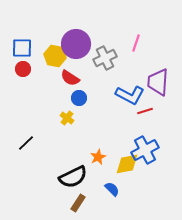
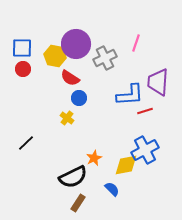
blue L-shape: rotated 32 degrees counterclockwise
orange star: moved 4 px left, 1 px down
yellow diamond: moved 1 px left, 1 px down
